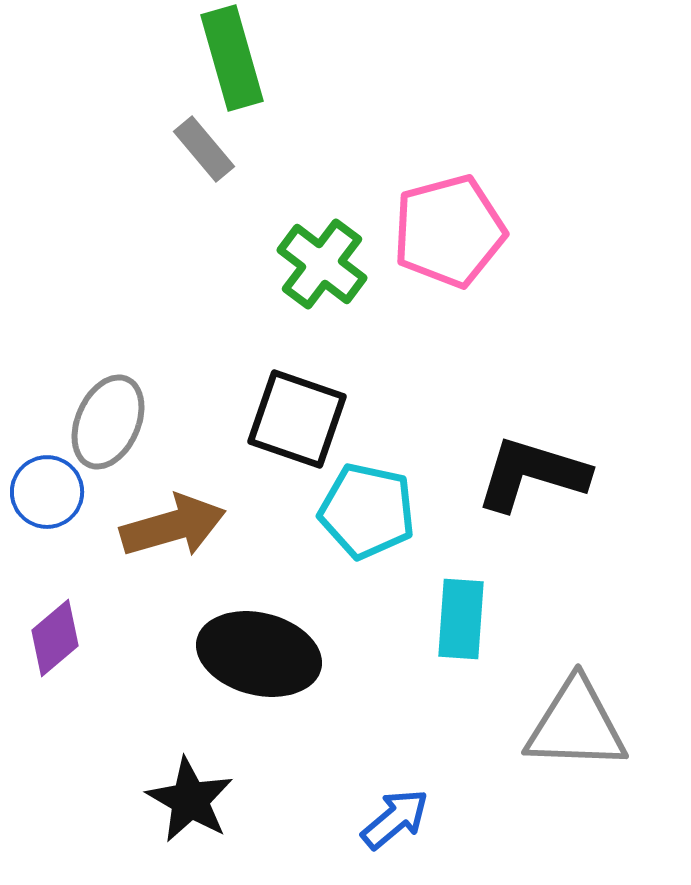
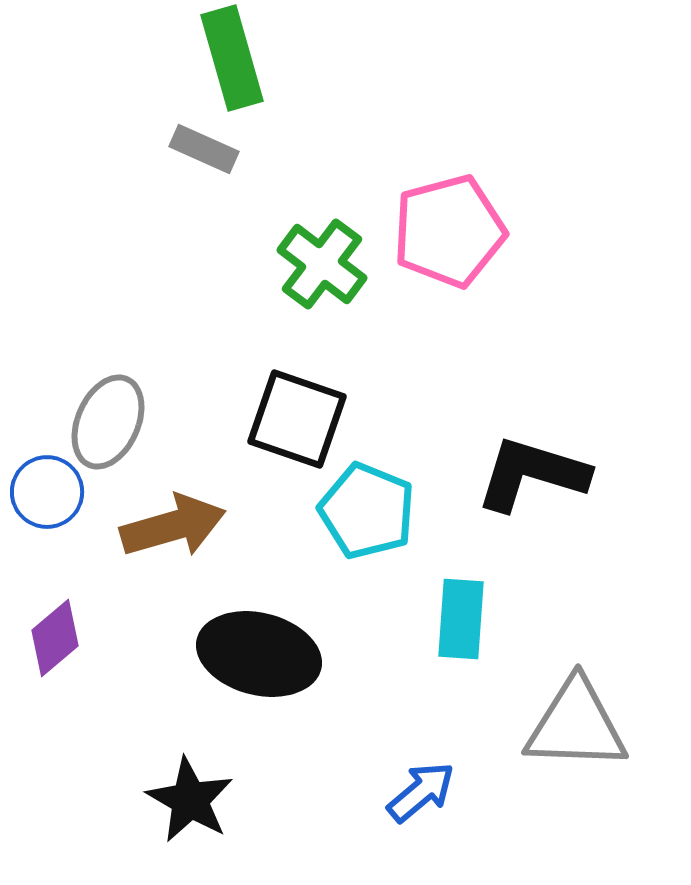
gray rectangle: rotated 26 degrees counterclockwise
cyan pentagon: rotated 10 degrees clockwise
blue arrow: moved 26 px right, 27 px up
